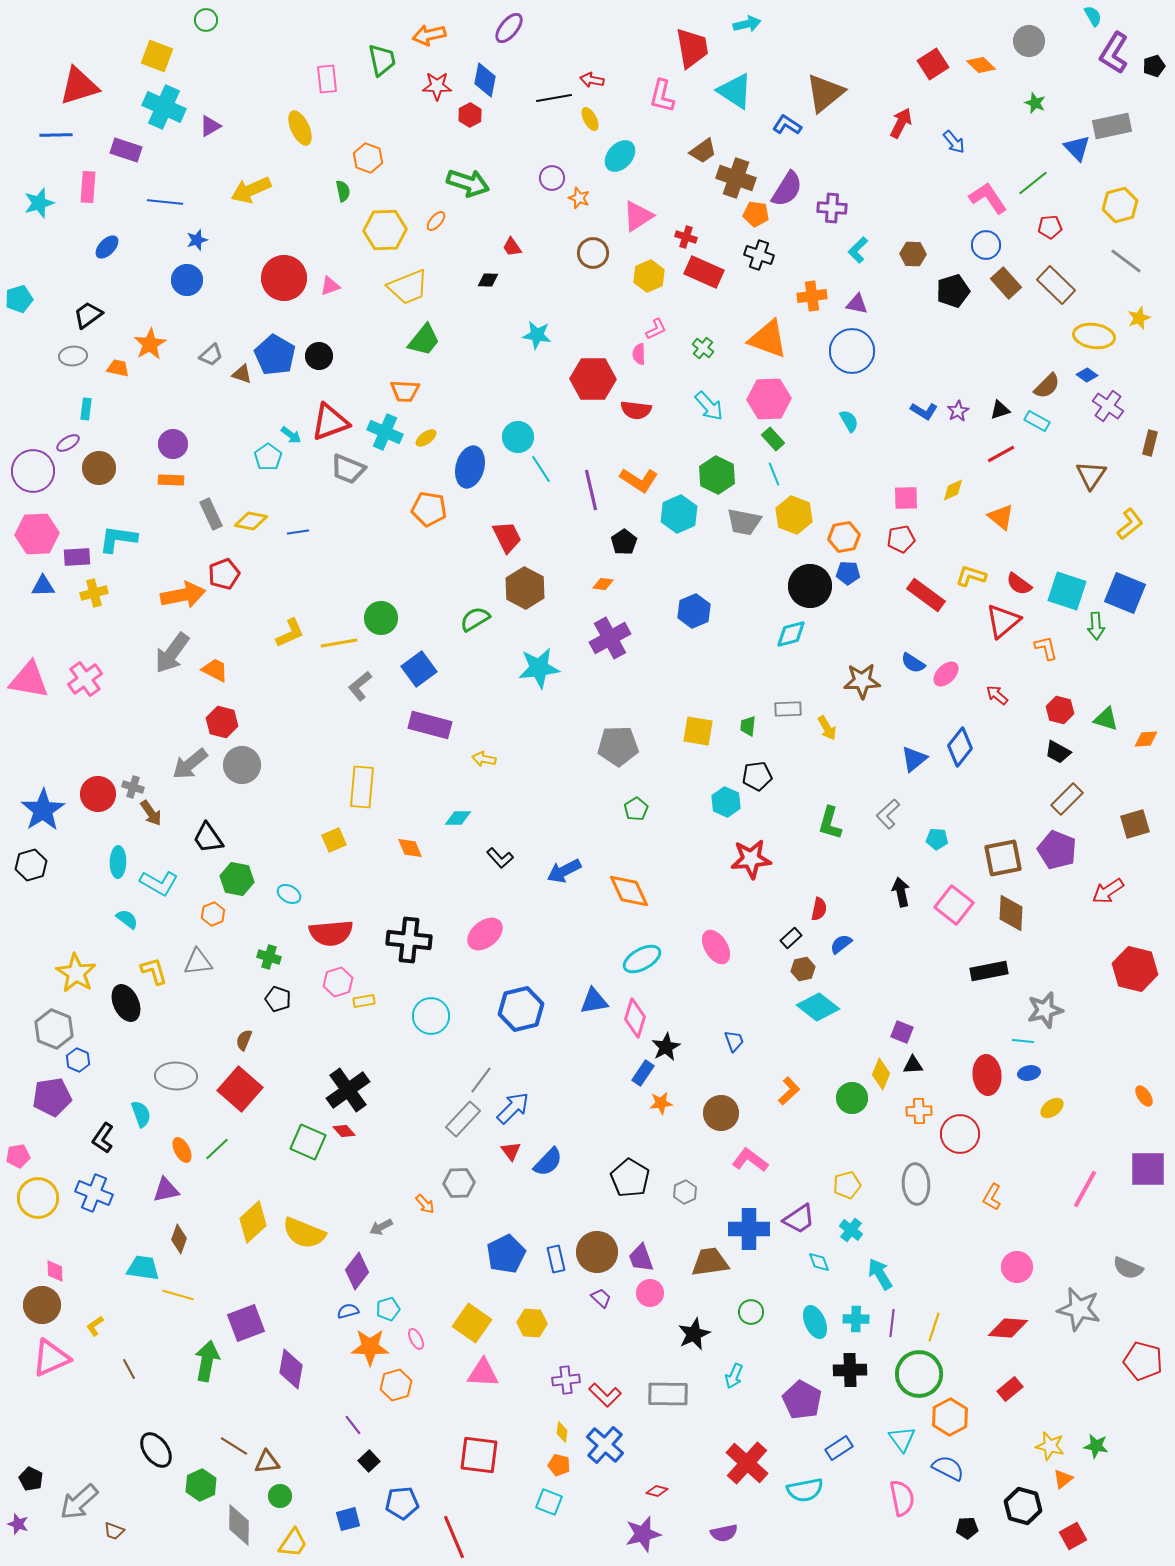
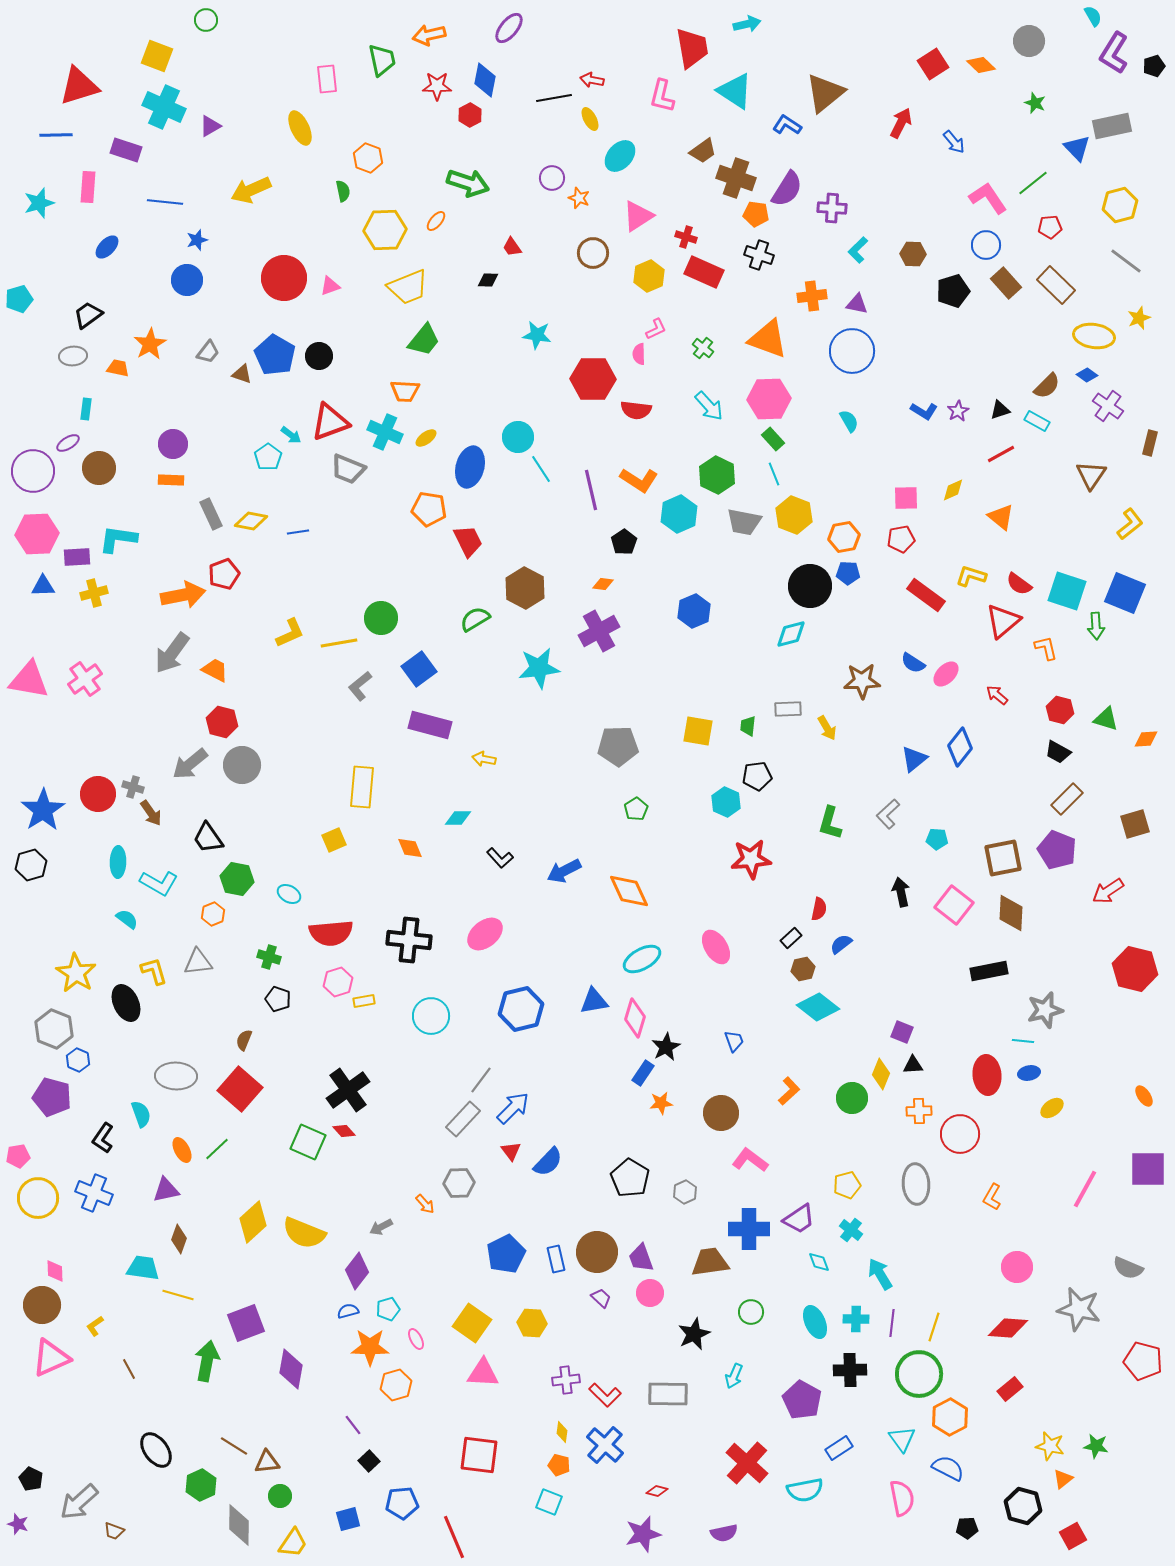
gray trapezoid at (211, 355): moved 3 px left, 3 px up; rotated 10 degrees counterclockwise
red trapezoid at (507, 537): moved 39 px left, 4 px down
purple cross at (610, 638): moved 11 px left, 7 px up
purple pentagon at (52, 1097): rotated 24 degrees clockwise
